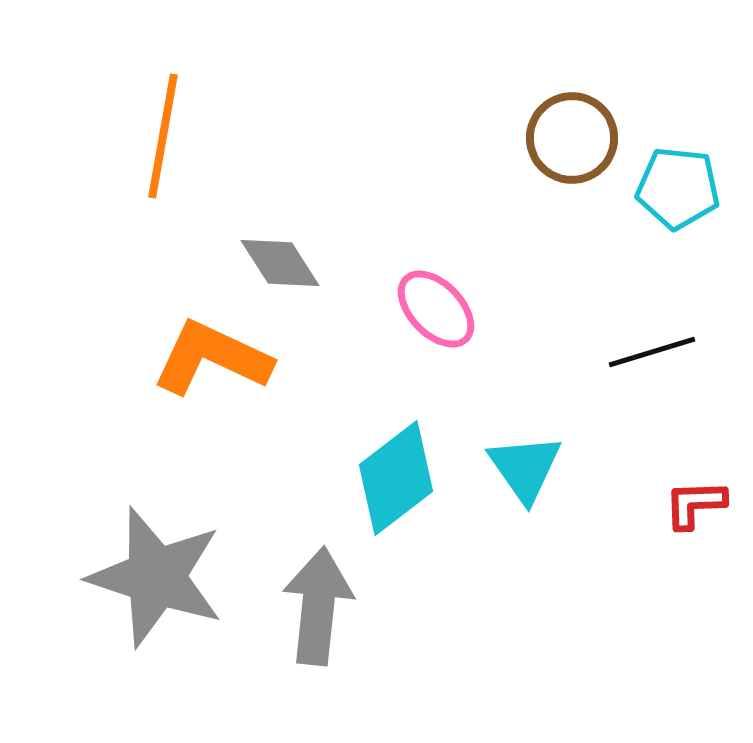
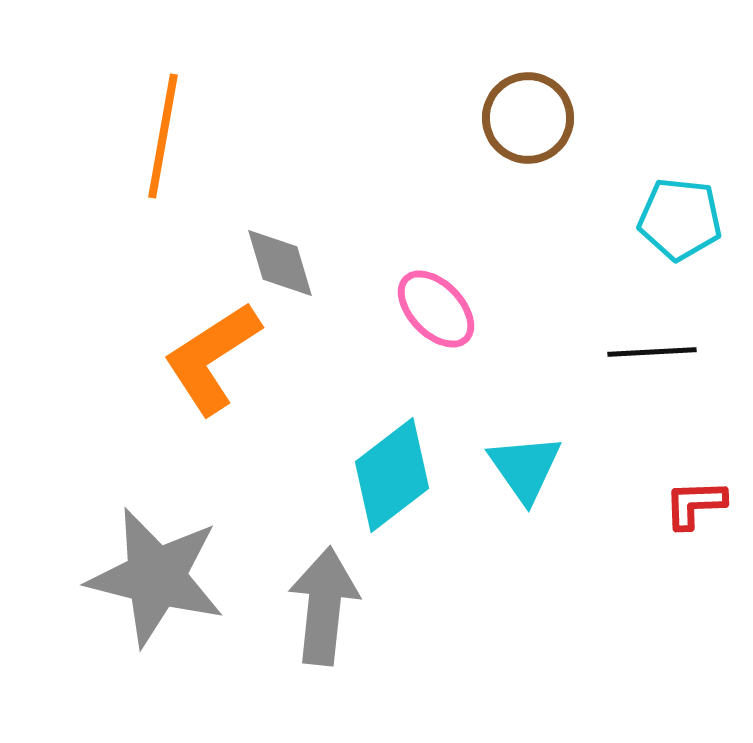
brown circle: moved 44 px left, 20 px up
cyan pentagon: moved 2 px right, 31 px down
gray diamond: rotated 16 degrees clockwise
black line: rotated 14 degrees clockwise
orange L-shape: rotated 58 degrees counterclockwise
cyan diamond: moved 4 px left, 3 px up
gray star: rotated 4 degrees counterclockwise
gray arrow: moved 6 px right
